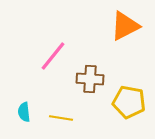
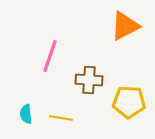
pink line: moved 3 px left; rotated 20 degrees counterclockwise
brown cross: moved 1 px left, 1 px down
yellow pentagon: rotated 8 degrees counterclockwise
cyan semicircle: moved 2 px right, 2 px down
